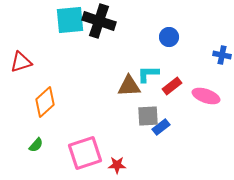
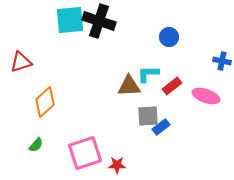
blue cross: moved 6 px down
